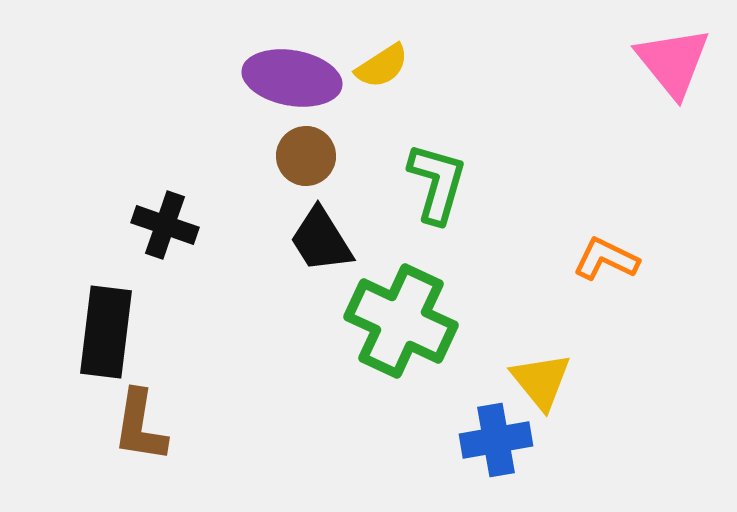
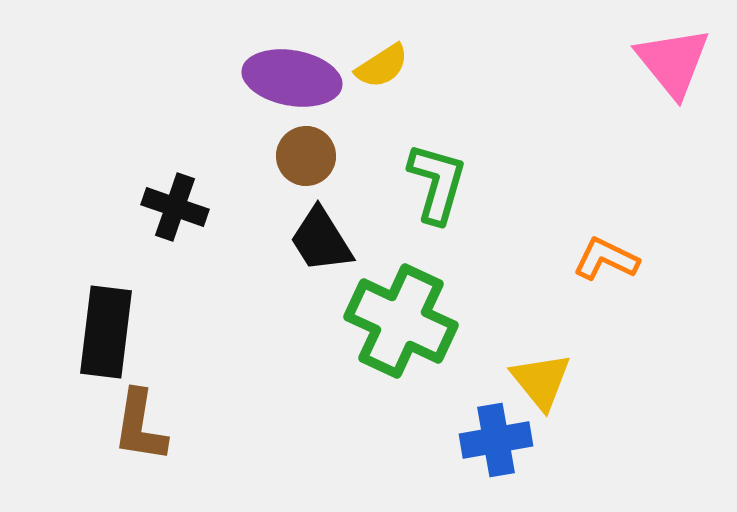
black cross: moved 10 px right, 18 px up
